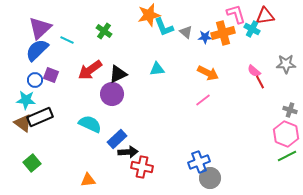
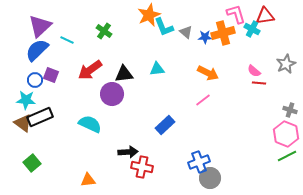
orange star: rotated 10 degrees counterclockwise
purple triangle: moved 2 px up
gray star: rotated 24 degrees counterclockwise
black triangle: moved 6 px right; rotated 18 degrees clockwise
red line: moved 1 px left, 1 px down; rotated 56 degrees counterclockwise
blue rectangle: moved 48 px right, 14 px up
